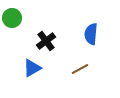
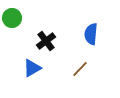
brown line: rotated 18 degrees counterclockwise
